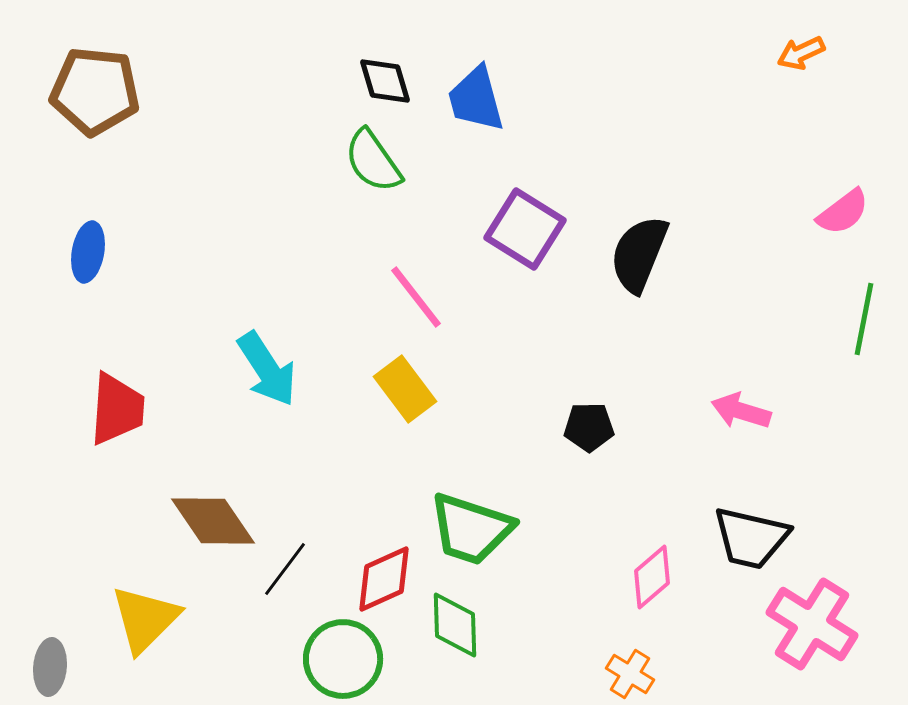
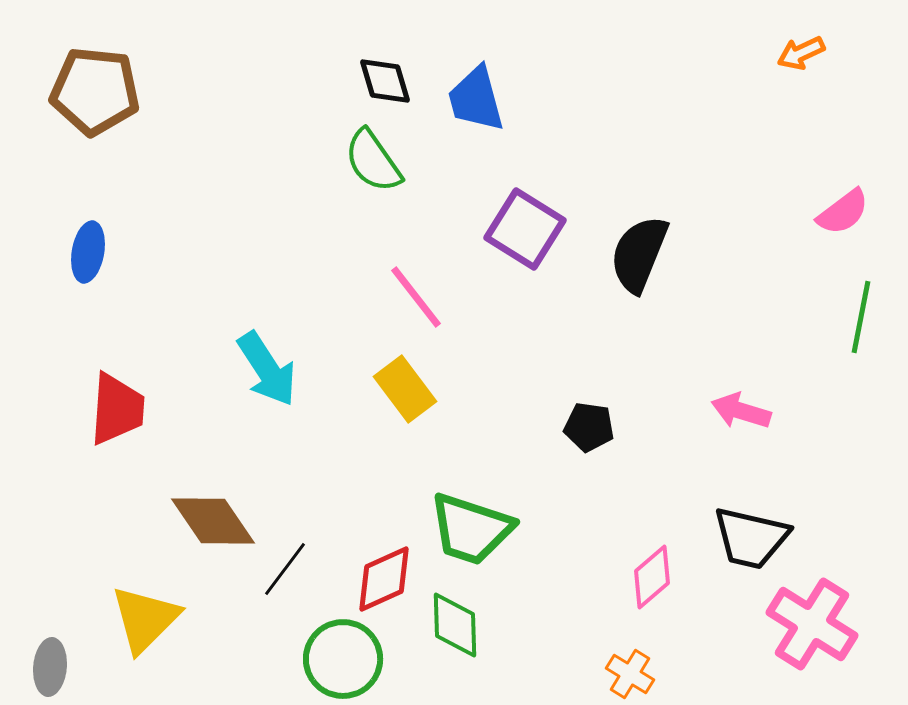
green line: moved 3 px left, 2 px up
black pentagon: rotated 9 degrees clockwise
